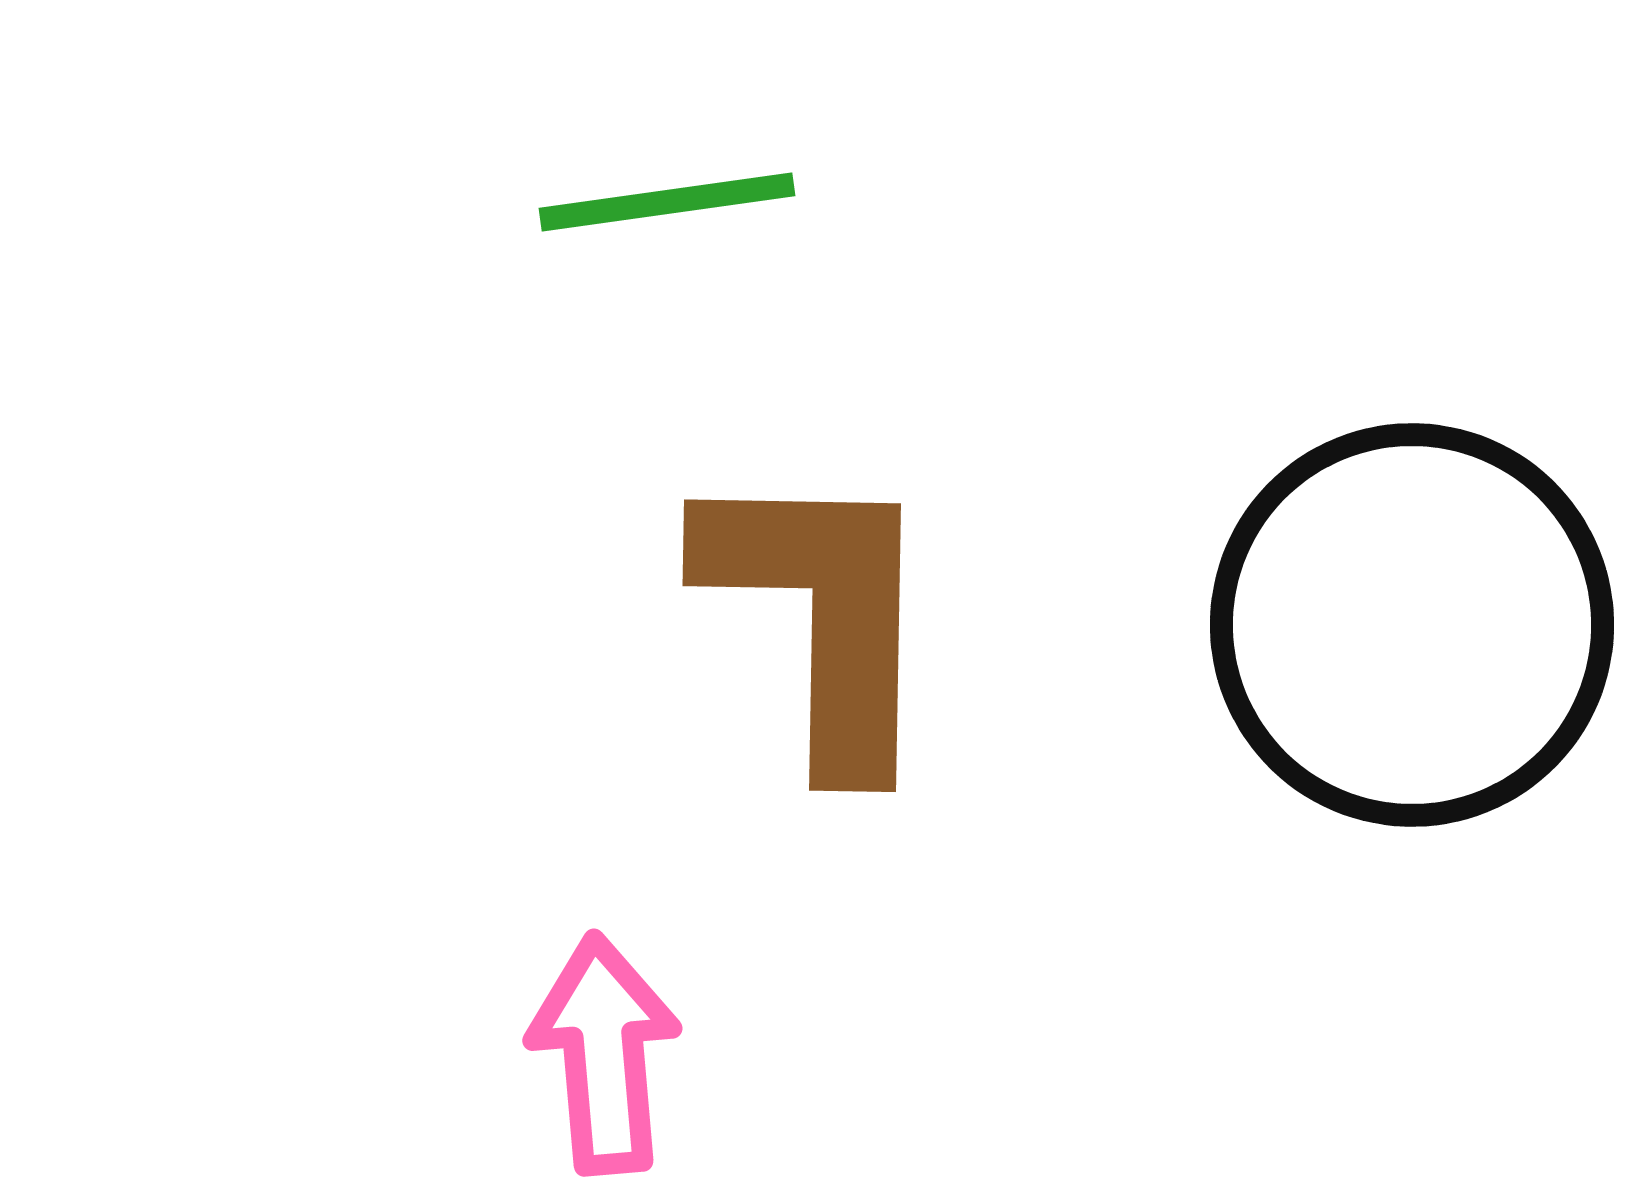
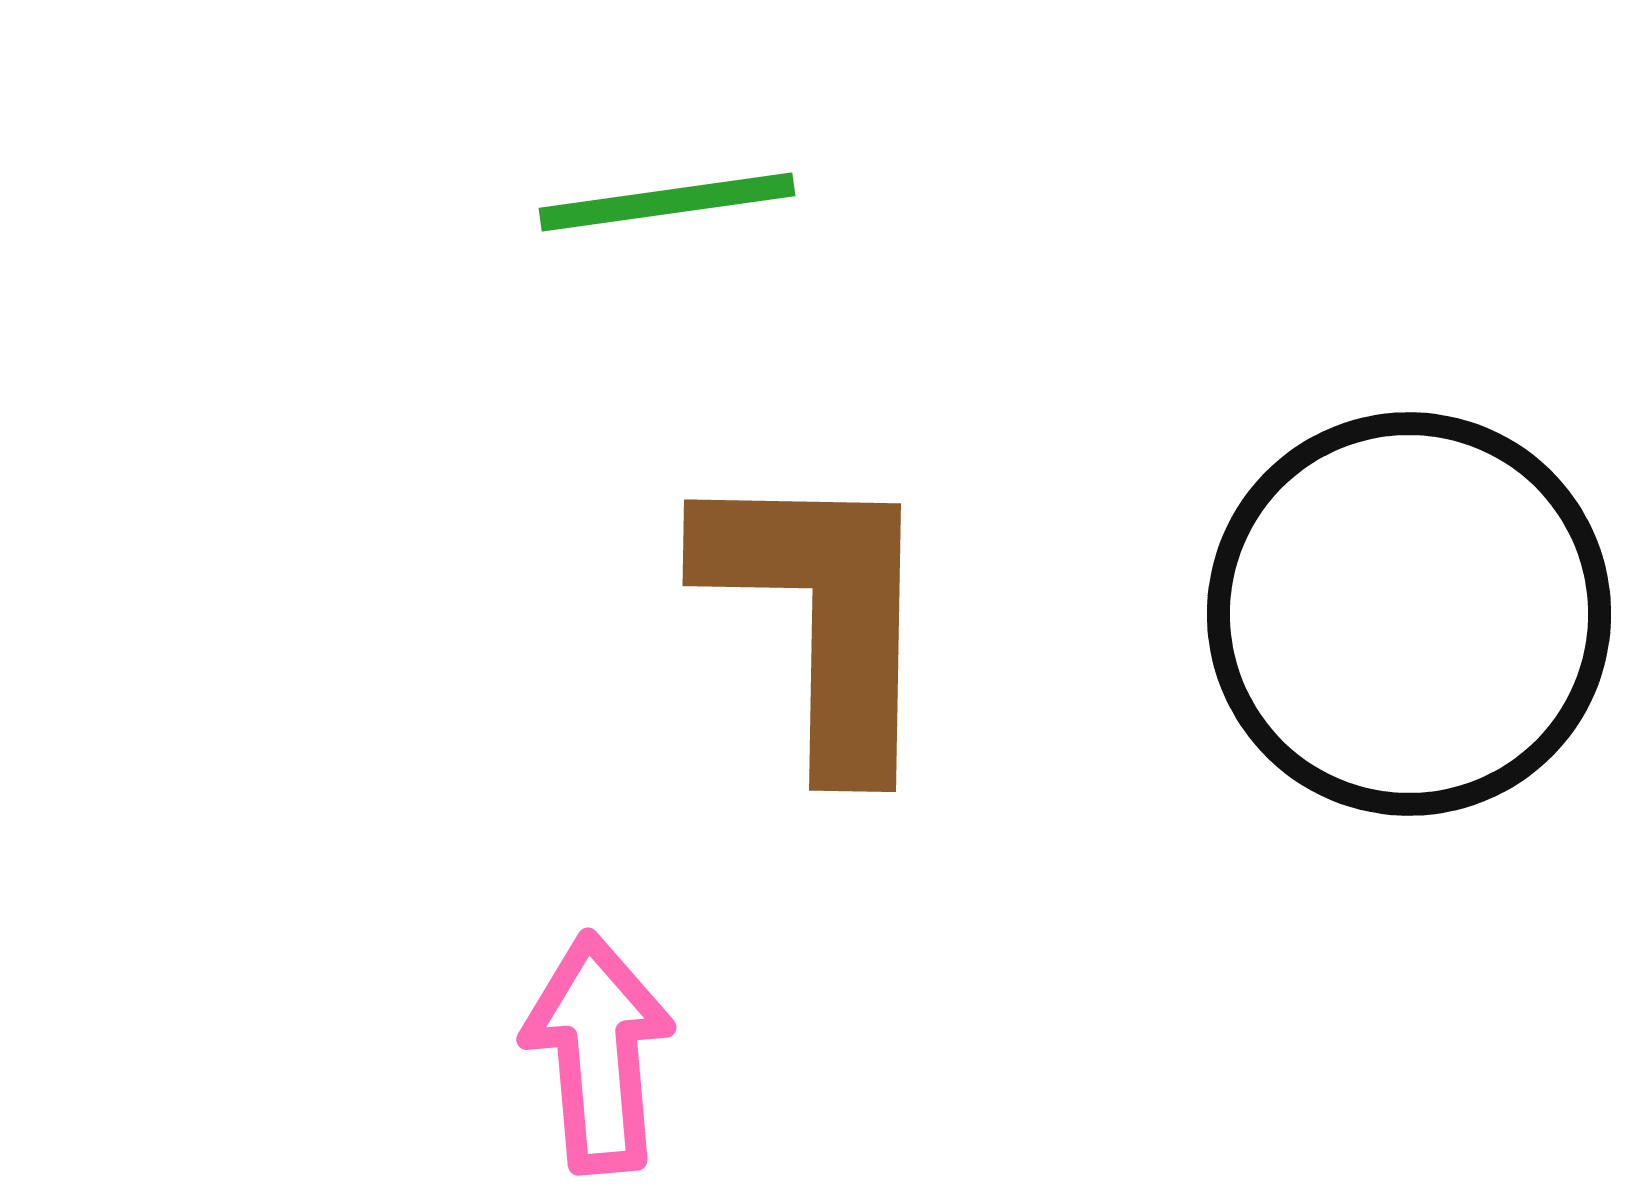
black circle: moved 3 px left, 11 px up
pink arrow: moved 6 px left, 1 px up
